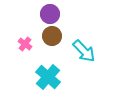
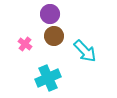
brown circle: moved 2 px right
cyan arrow: moved 1 px right
cyan cross: moved 1 px down; rotated 25 degrees clockwise
